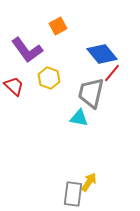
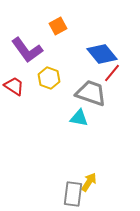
red trapezoid: rotated 10 degrees counterclockwise
gray trapezoid: rotated 96 degrees clockwise
